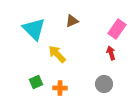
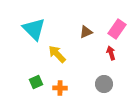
brown triangle: moved 14 px right, 11 px down
